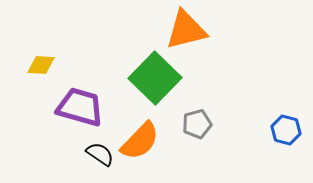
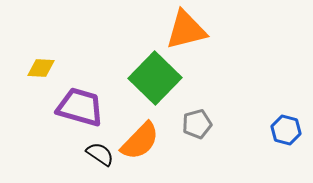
yellow diamond: moved 3 px down
